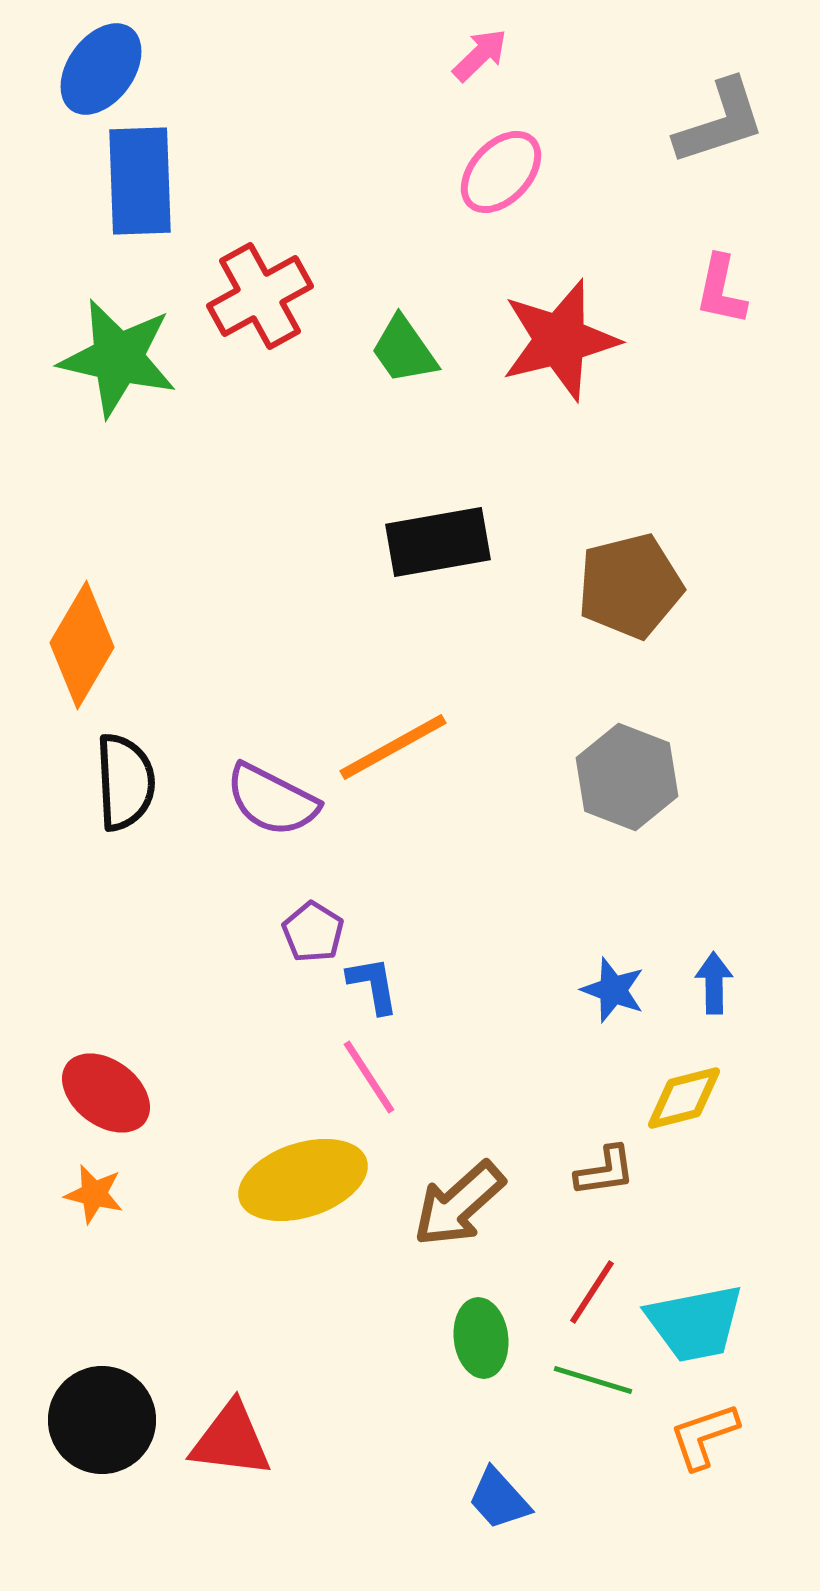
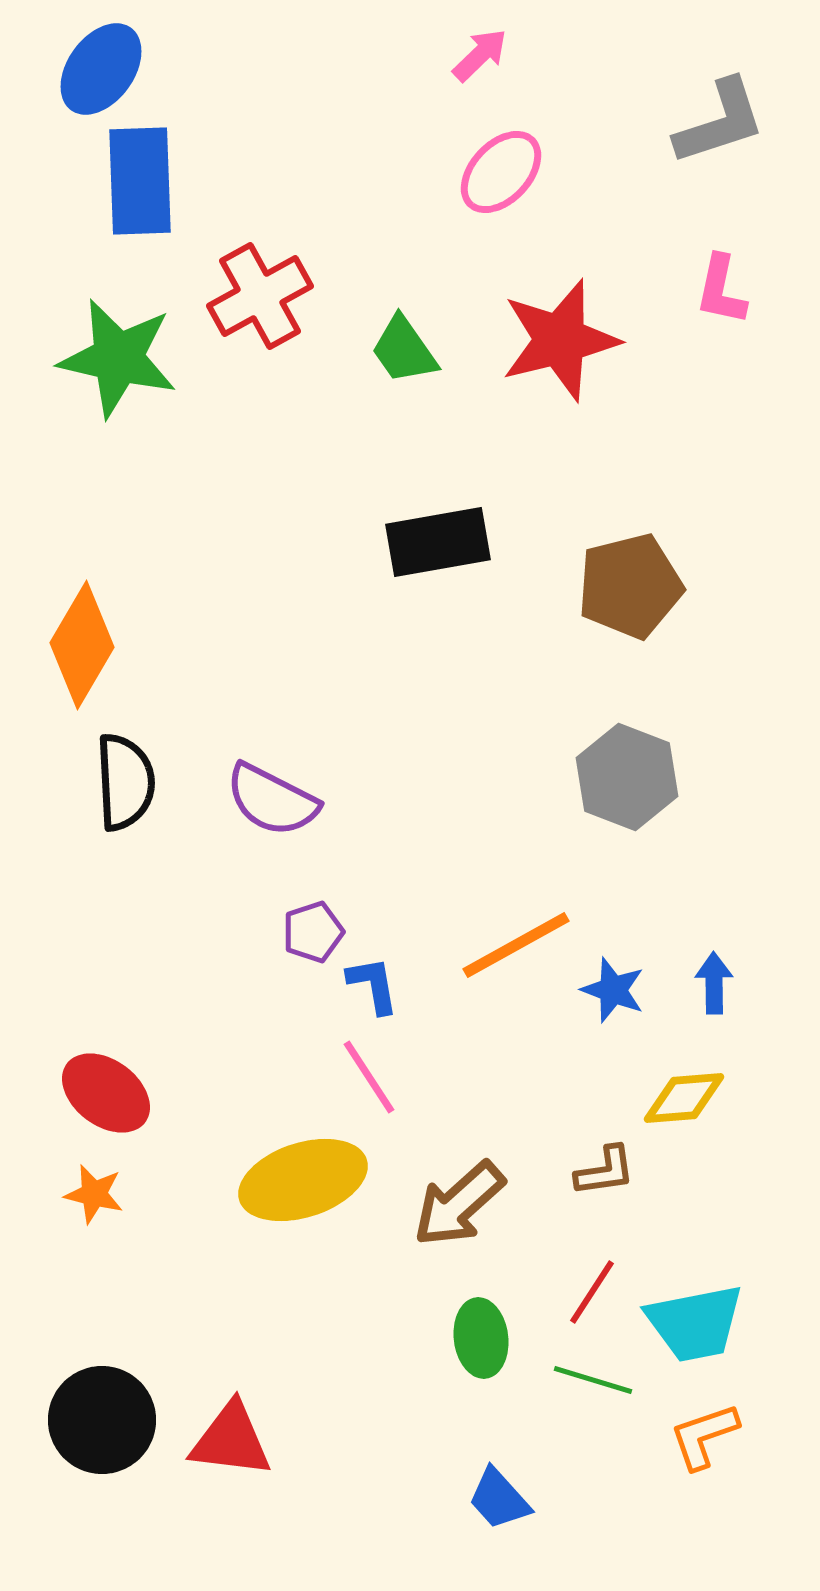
orange line: moved 123 px right, 198 px down
purple pentagon: rotated 22 degrees clockwise
yellow diamond: rotated 10 degrees clockwise
